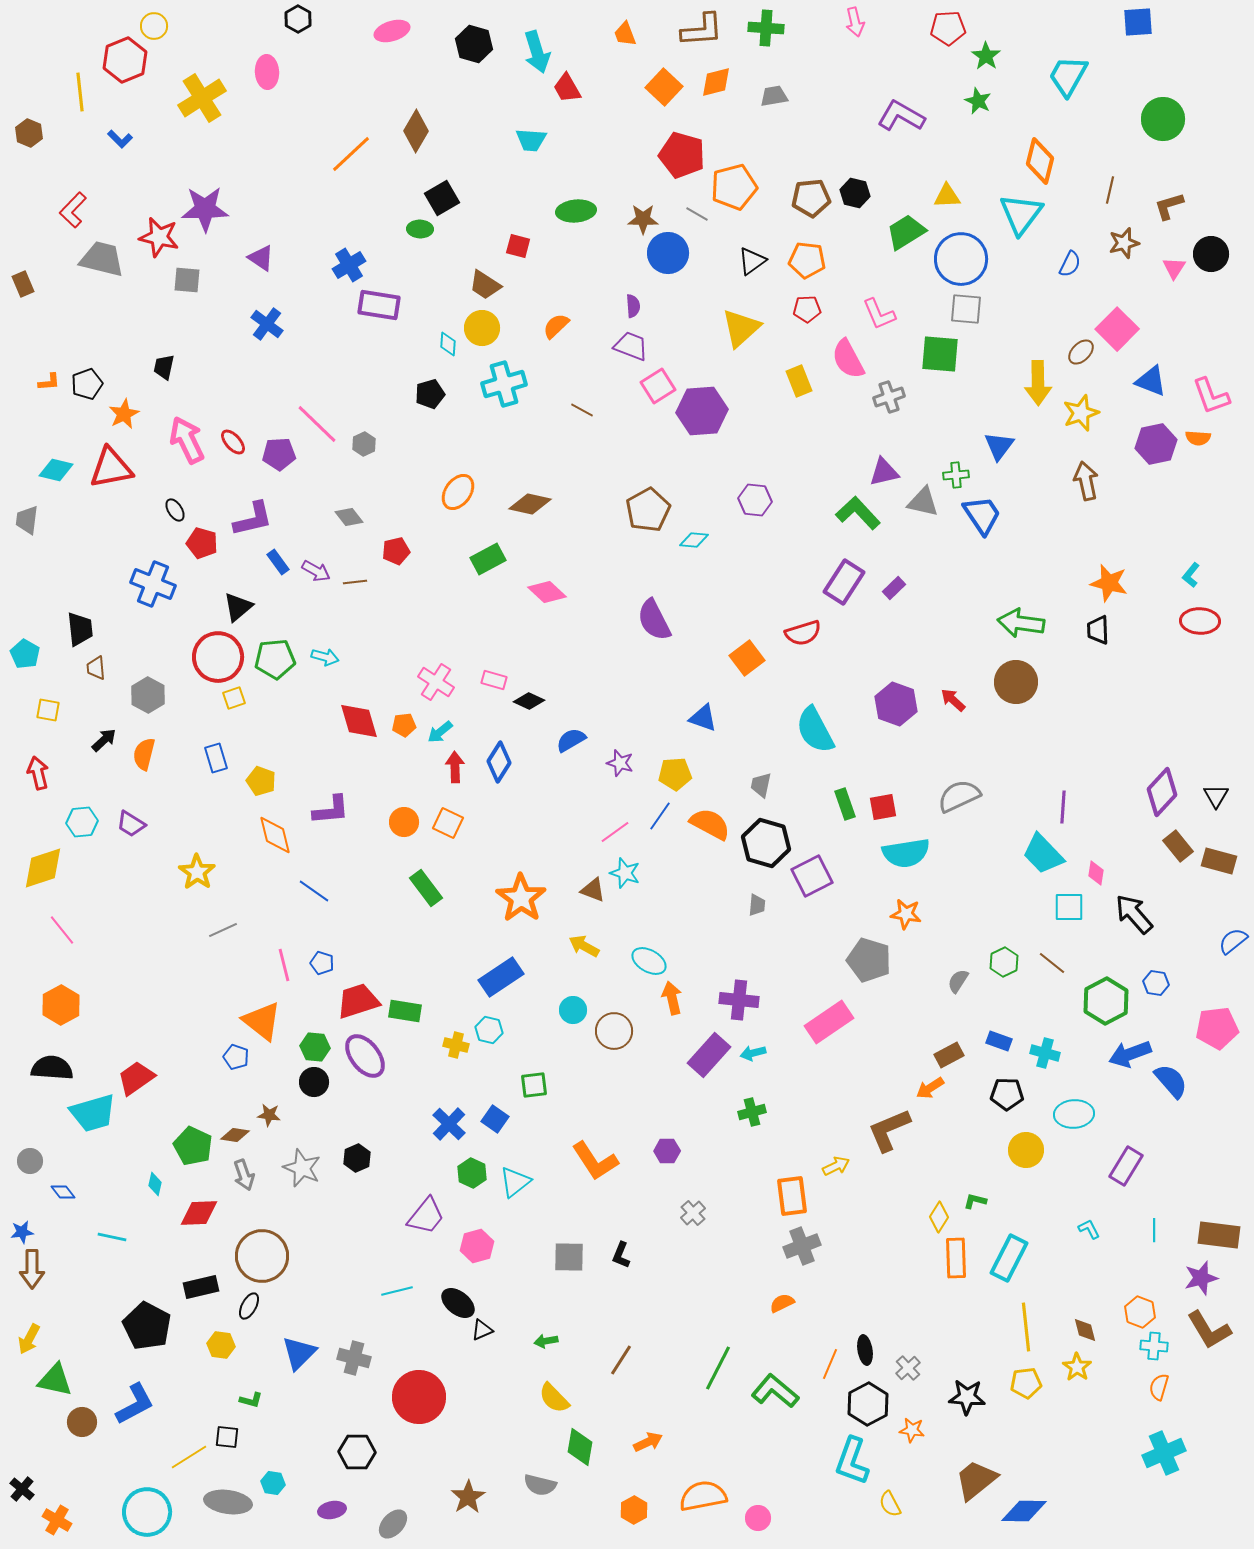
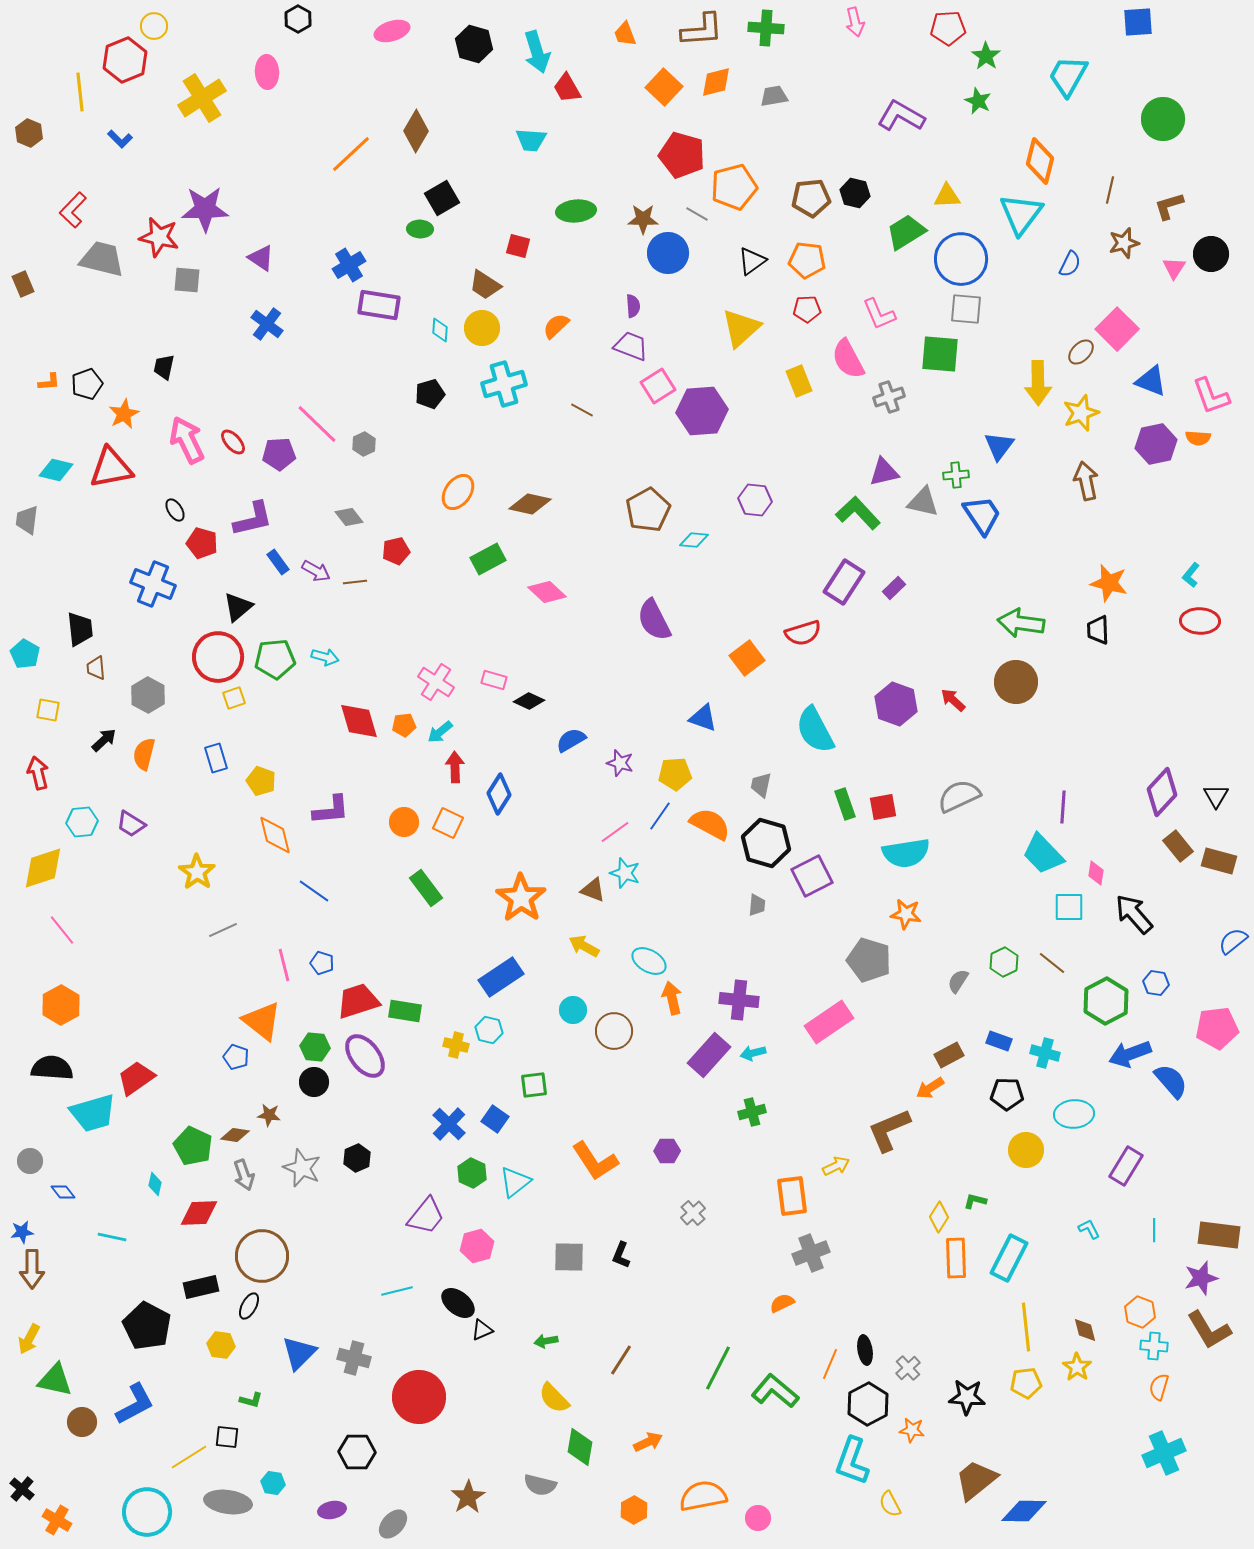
cyan diamond at (448, 344): moved 8 px left, 14 px up
blue diamond at (499, 762): moved 32 px down
gray cross at (802, 1246): moved 9 px right, 7 px down
